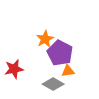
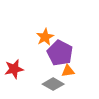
orange star: moved 2 px up
